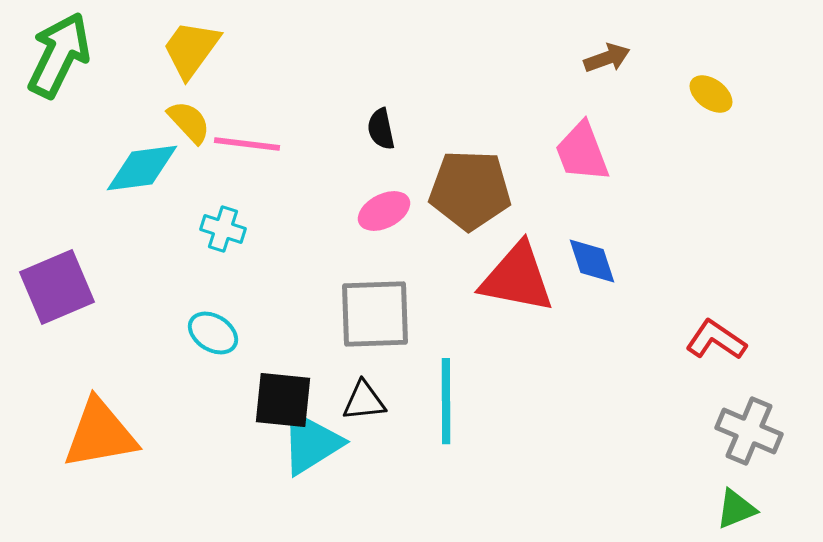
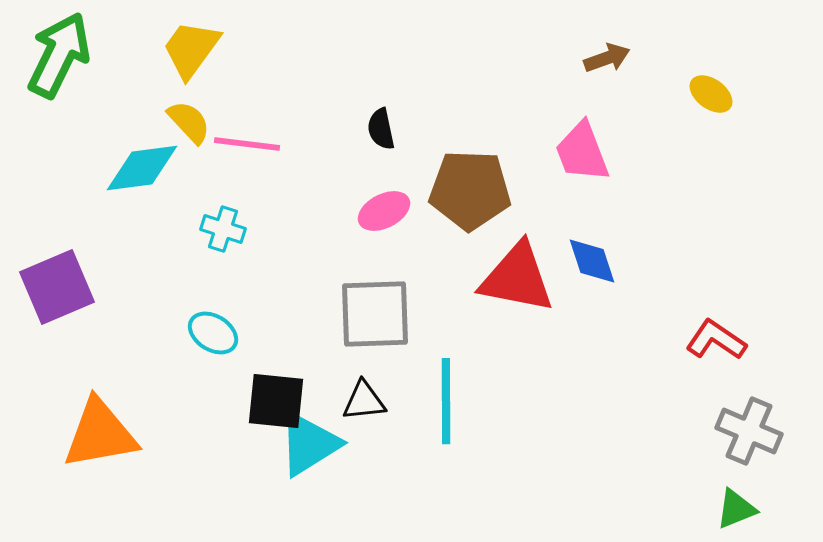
black square: moved 7 px left, 1 px down
cyan triangle: moved 2 px left, 1 px down
